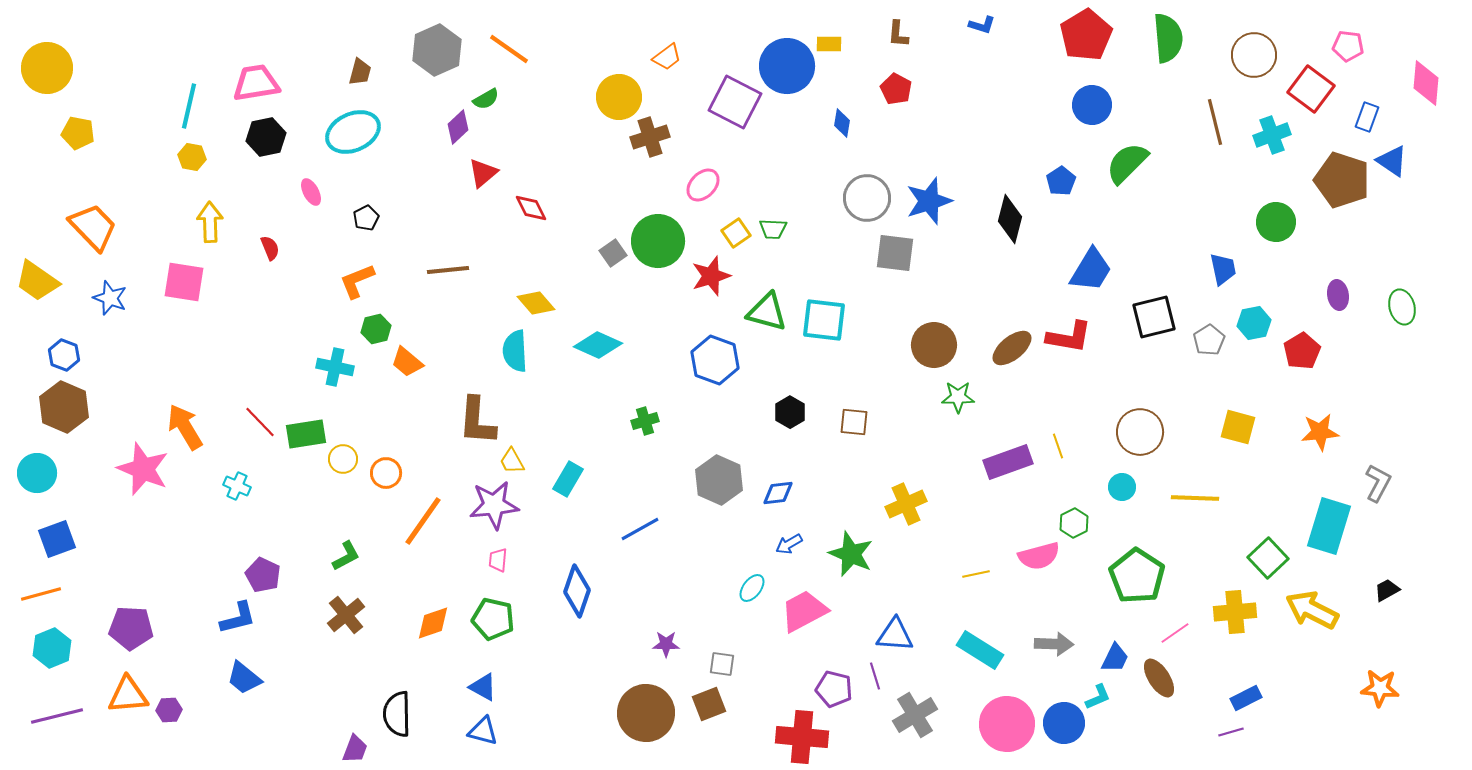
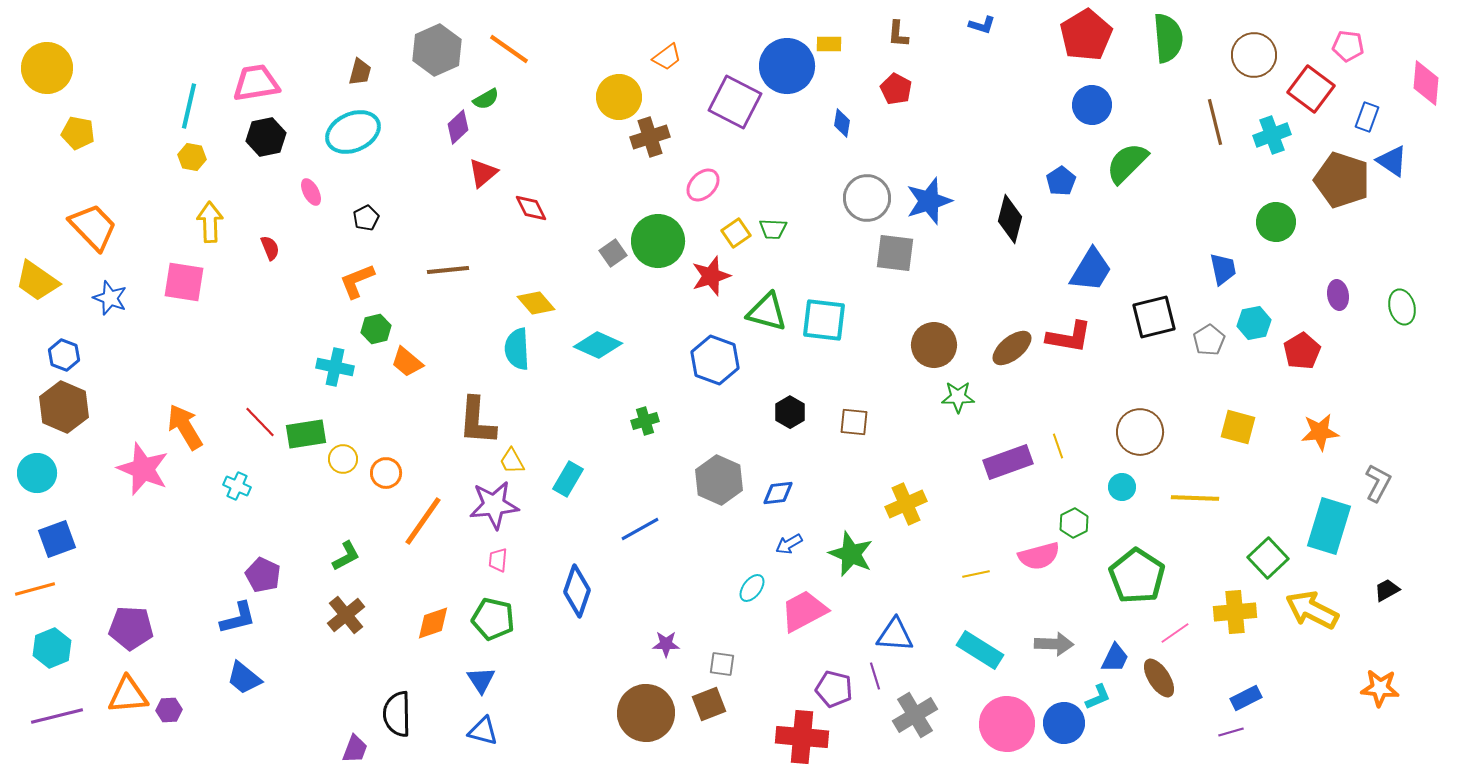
cyan semicircle at (515, 351): moved 2 px right, 2 px up
orange line at (41, 594): moved 6 px left, 5 px up
blue triangle at (483, 687): moved 2 px left, 7 px up; rotated 28 degrees clockwise
